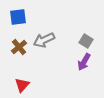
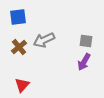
gray square: rotated 24 degrees counterclockwise
